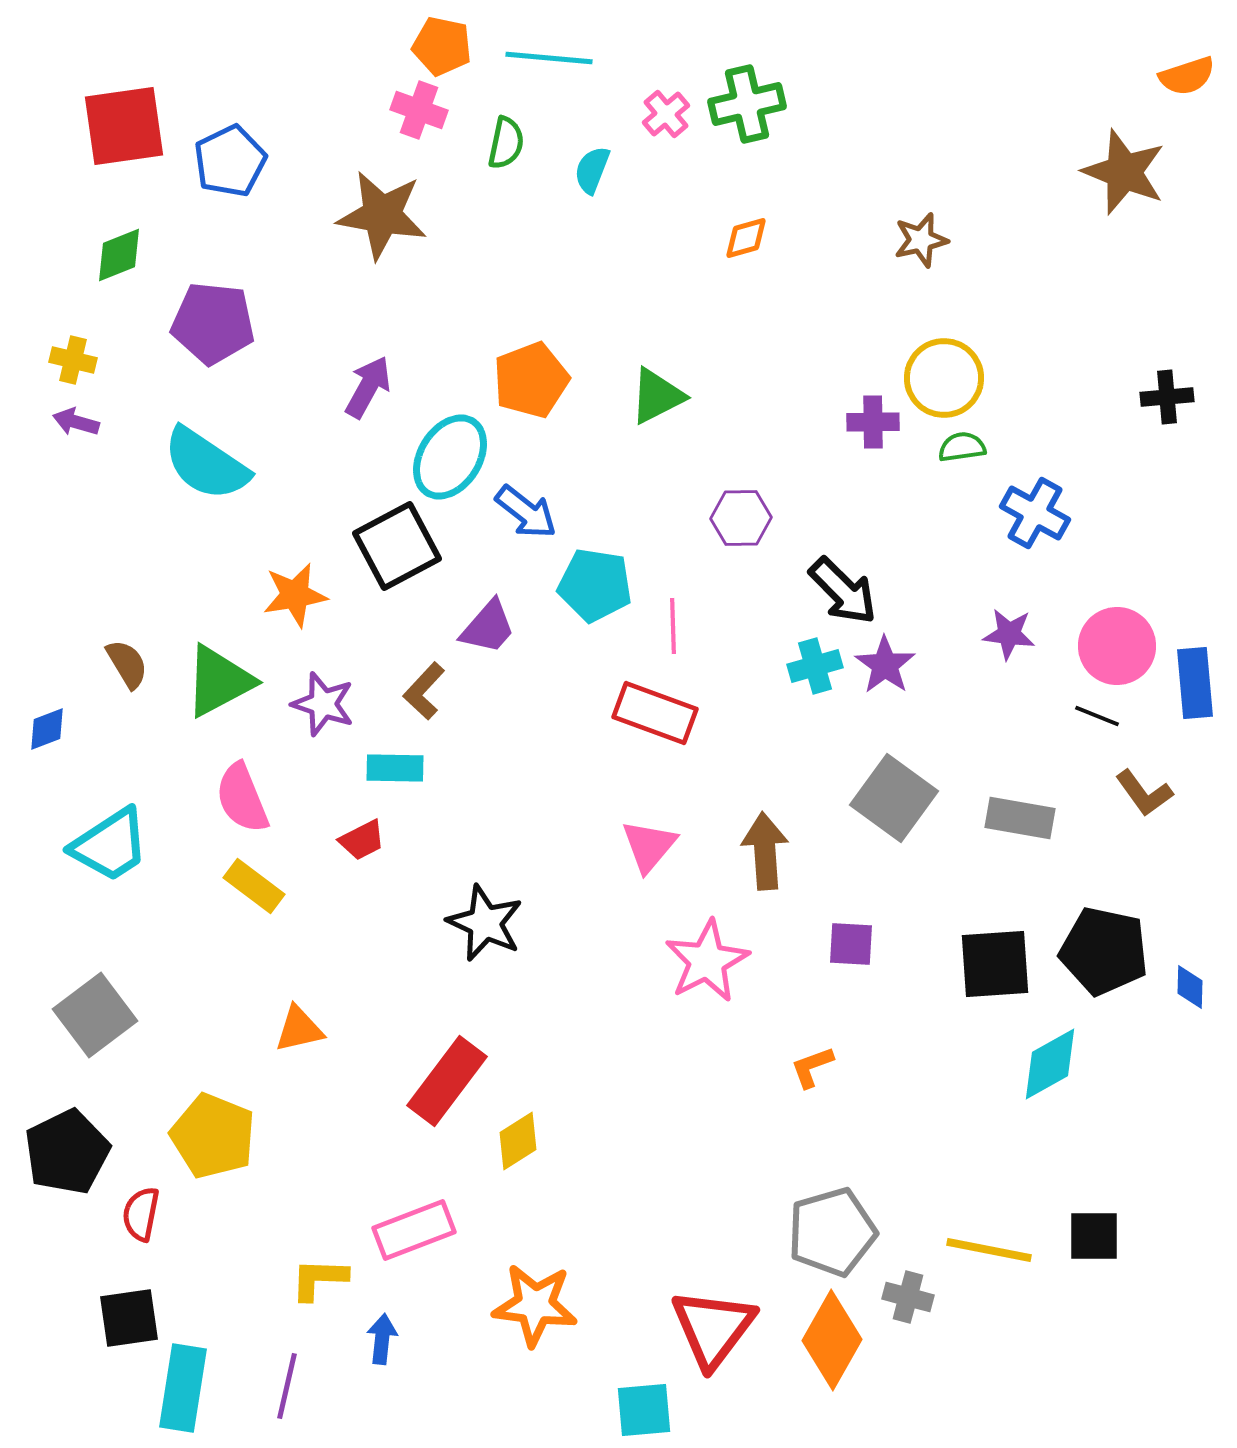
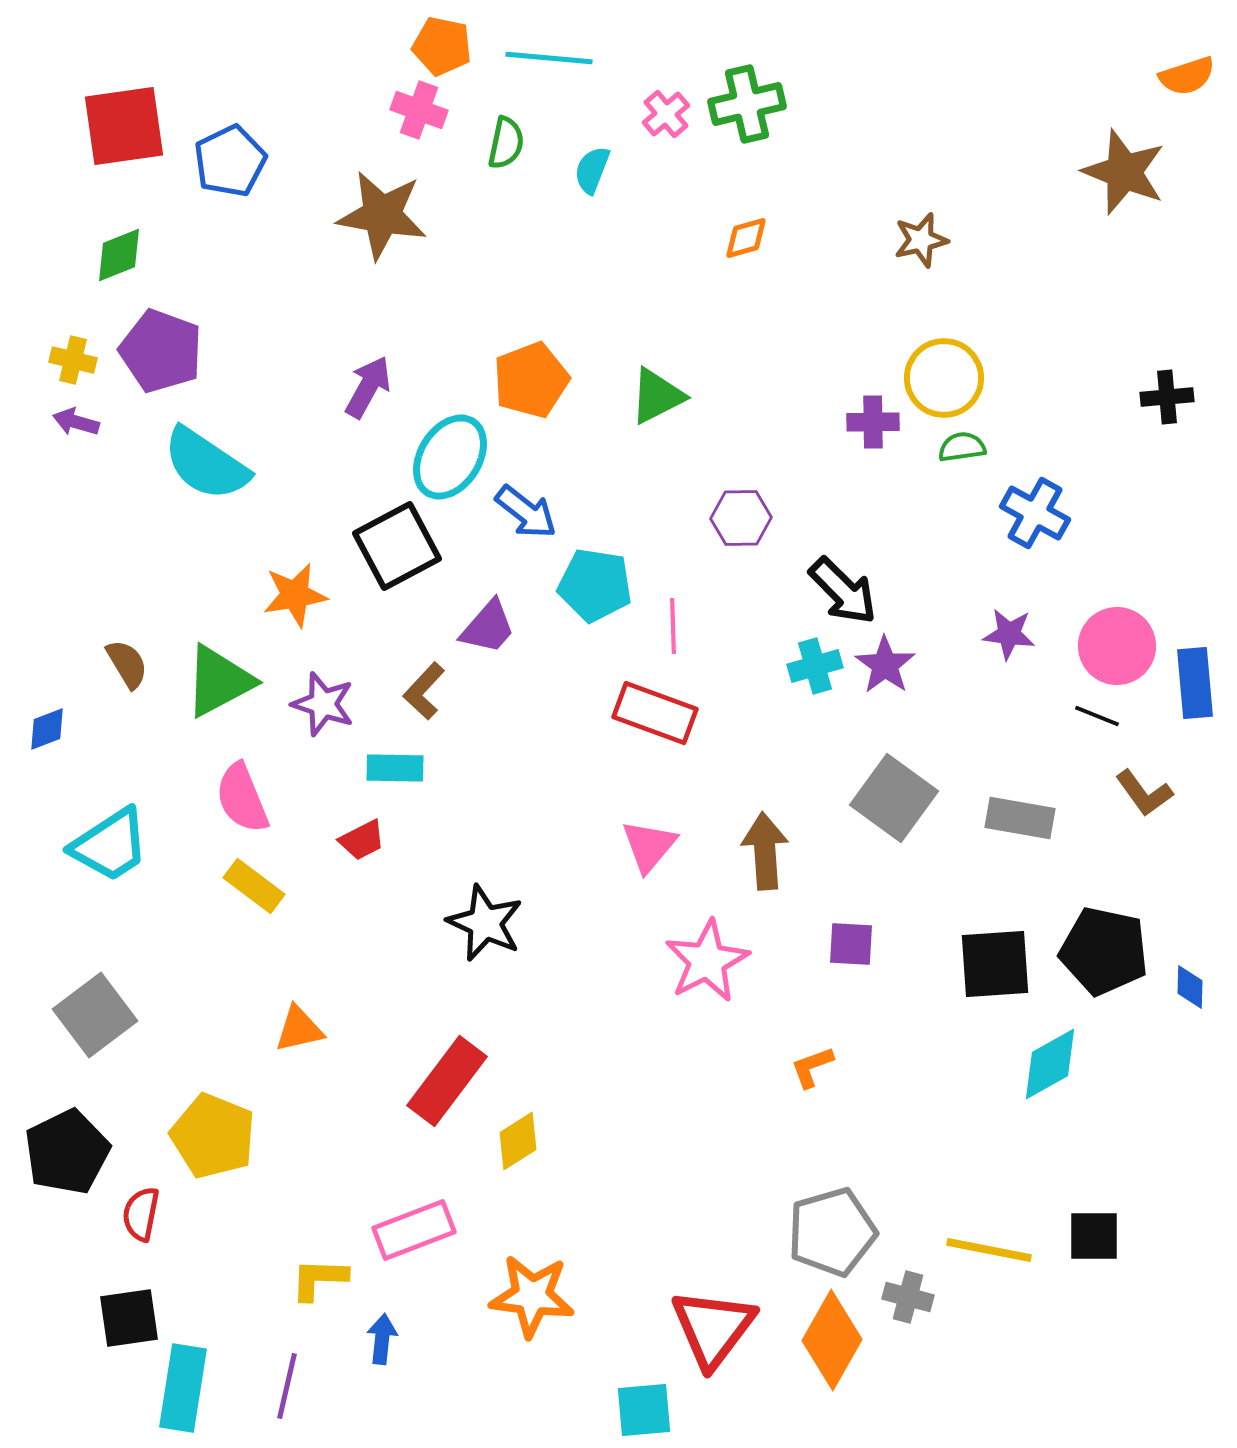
purple pentagon at (213, 323): moved 52 px left, 28 px down; rotated 14 degrees clockwise
orange star at (535, 1305): moved 3 px left, 9 px up
